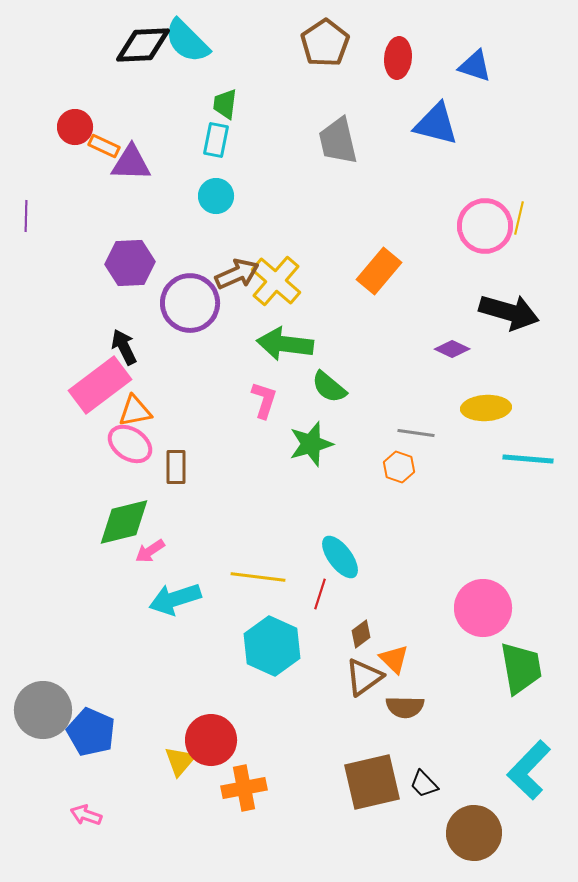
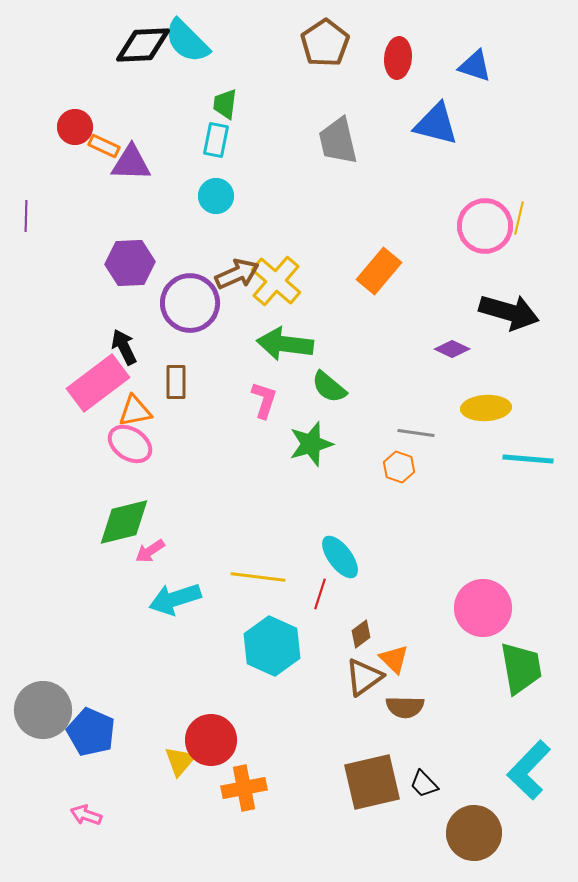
pink rectangle at (100, 385): moved 2 px left, 2 px up
brown rectangle at (176, 467): moved 85 px up
